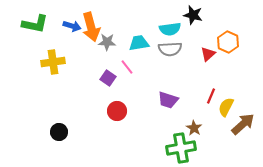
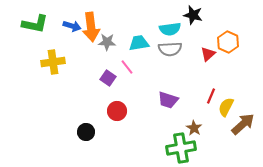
orange arrow: rotated 8 degrees clockwise
black circle: moved 27 px right
